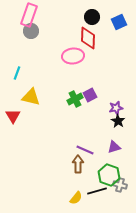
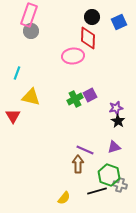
yellow semicircle: moved 12 px left
